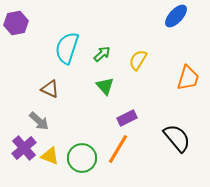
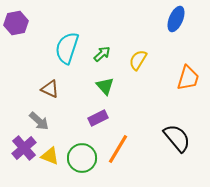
blue ellipse: moved 3 px down; rotated 20 degrees counterclockwise
purple rectangle: moved 29 px left
